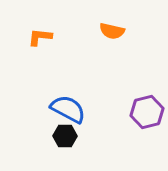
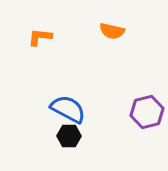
black hexagon: moved 4 px right
